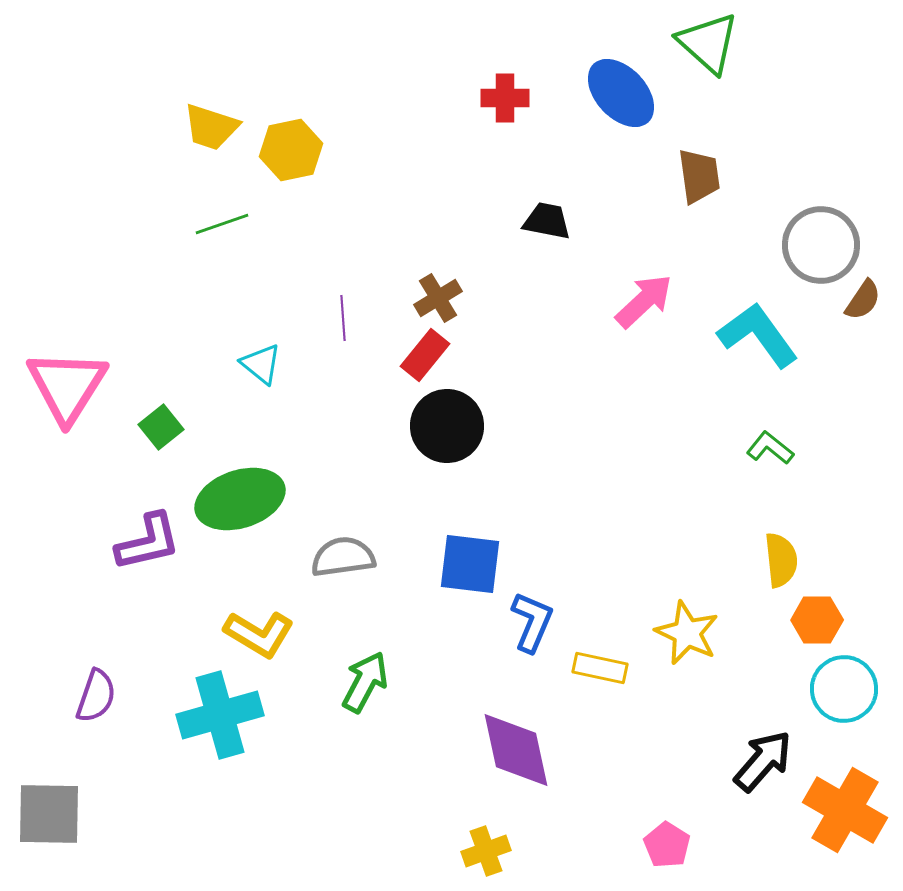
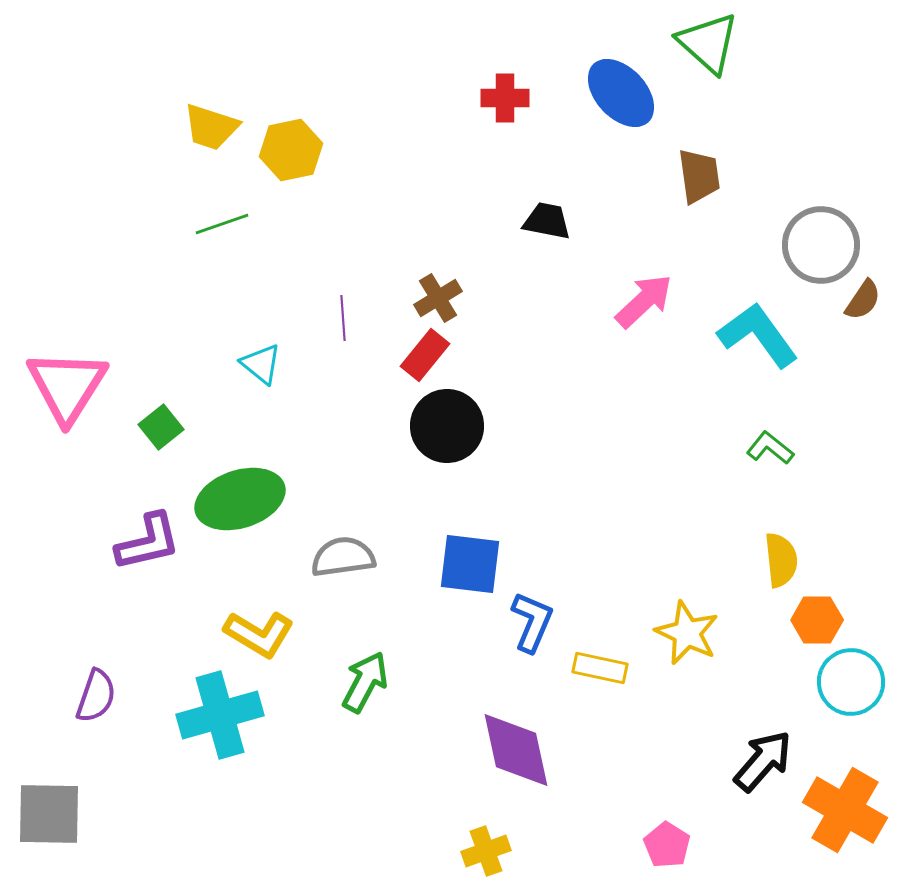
cyan circle: moved 7 px right, 7 px up
